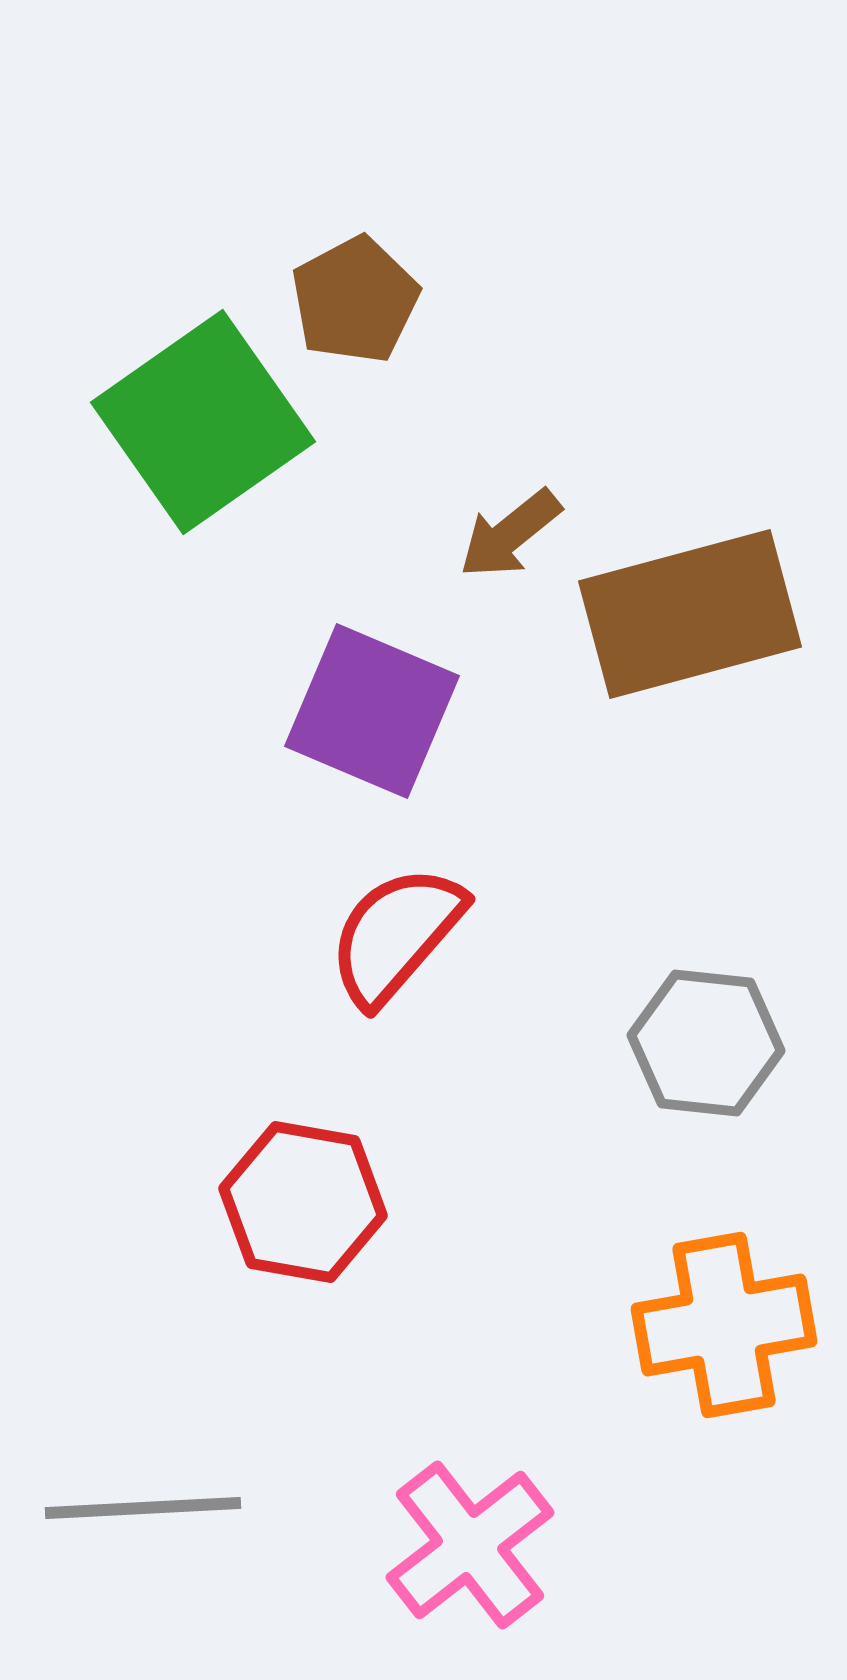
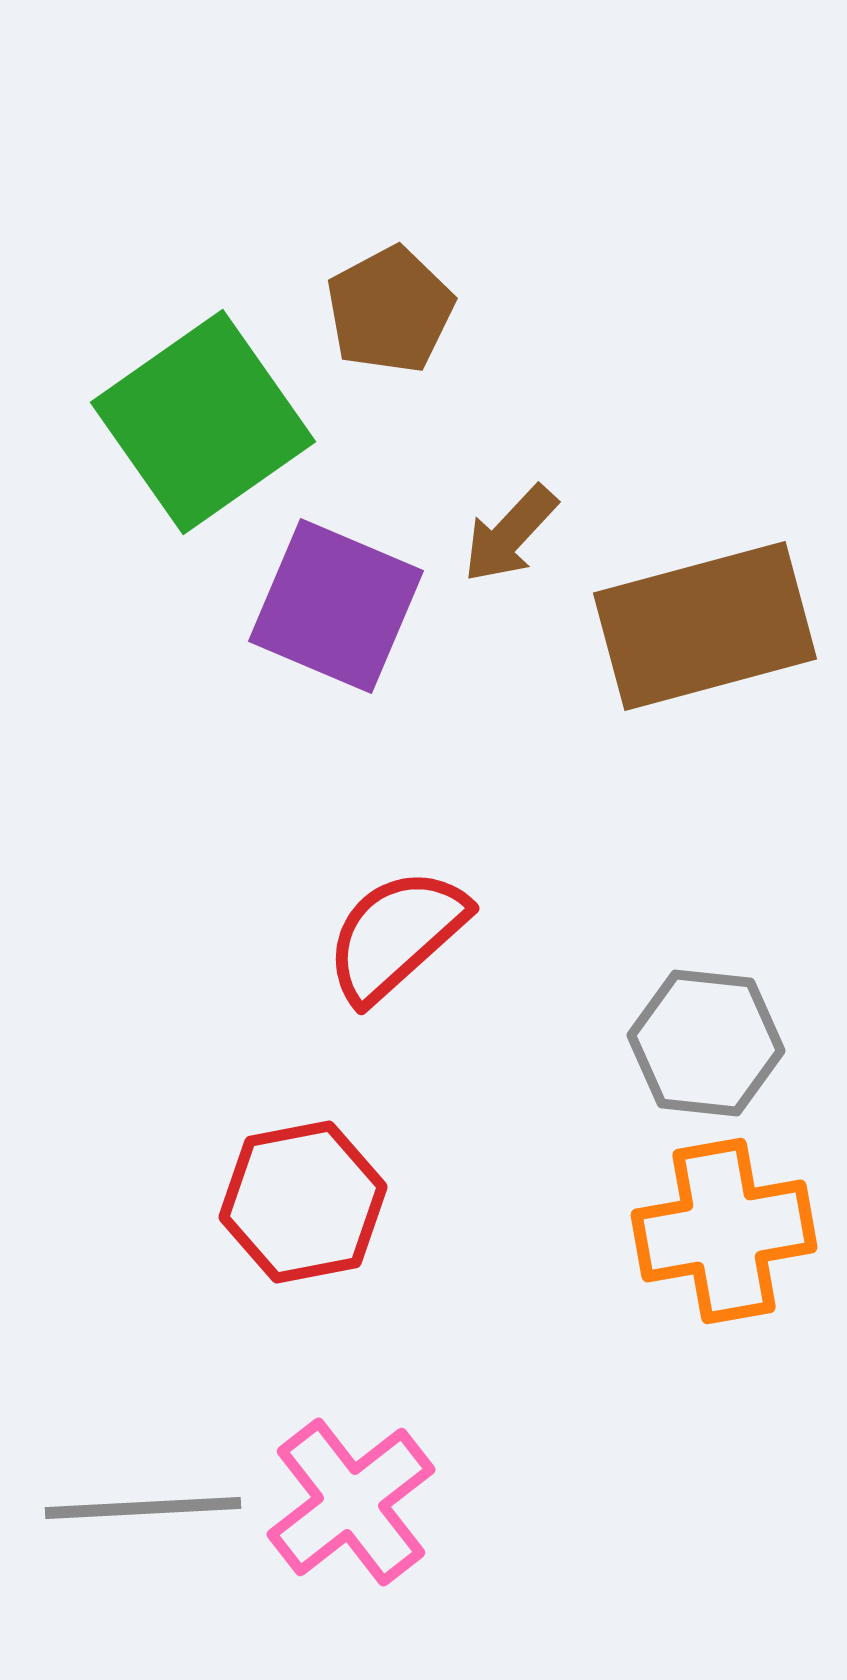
brown pentagon: moved 35 px right, 10 px down
brown arrow: rotated 8 degrees counterclockwise
brown rectangle: moved 15 px right, 12 px down
purple square: moved 36 px left, 105 px up
red semicircle: rotated 7 degrees clockwise
red hexagon: rotated 21 degrees counterclockwise
orange cross: moved 94 px up
pink cross: moved 119 px left, 43 px up
